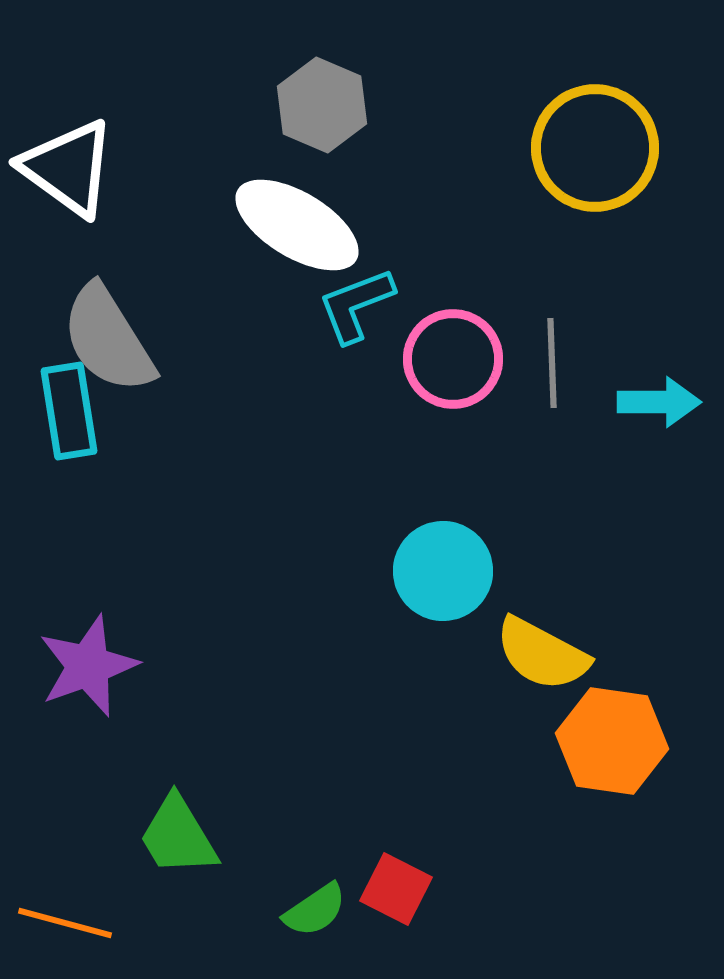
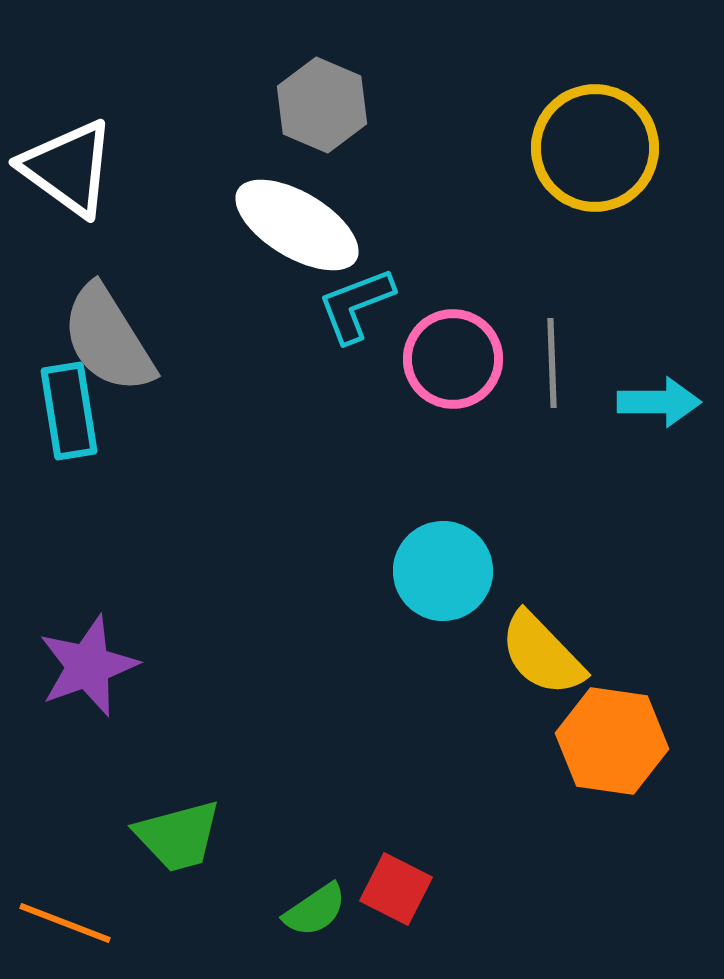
yellow semicircle: rotated 18 degrees clockwise
green trapezoid: rotated 74 degrees counterclockwise
orange line: rotated 6 degrees clockwise
